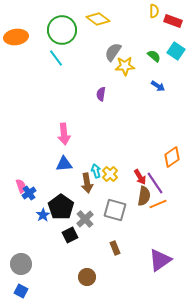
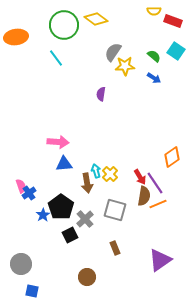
yellow semicircle: rotated 88 degrees clockwise
yellow diamond: moved 2 px left
green circle: moved 2 px right, 5 px up
blue arrow: moved 4 px left, 8 px up
pink arrow: moved 6 px left, 8 px down; rotated 80 degrees counterclockwise
blue square: moved 11 px right; rotated 16 degrees counterclockwise
